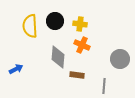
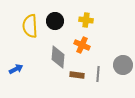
yellow cross: moved 6 px right, 4 px up
gray circle: moved 3 px right, 6 px down
gray line: moved 6 px left, 12 px up
